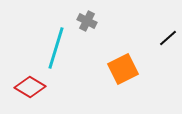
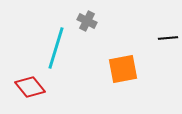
black line: rotated 36 degrees clockwise
orange square: rotated 16 degrees clockwise
red diamond: rotated 20 degrees clockwise
